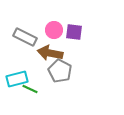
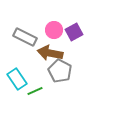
purple square: rotated 36 degrees counterclockwise
cyan rectangle: rotated 70 degrees clockwise
green line: moved 5 px right, 2 px down; rotated 49 degrees counterclockwise
